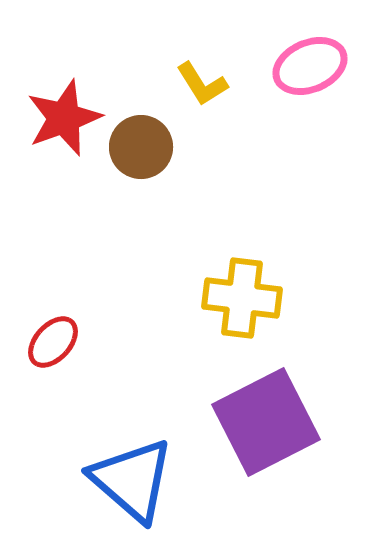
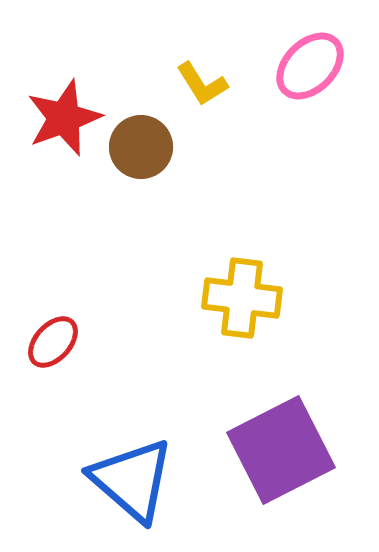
pink ellipse: rotated 22 degrees counterclockwise
purple square: moved 15 px right, 28 px down
